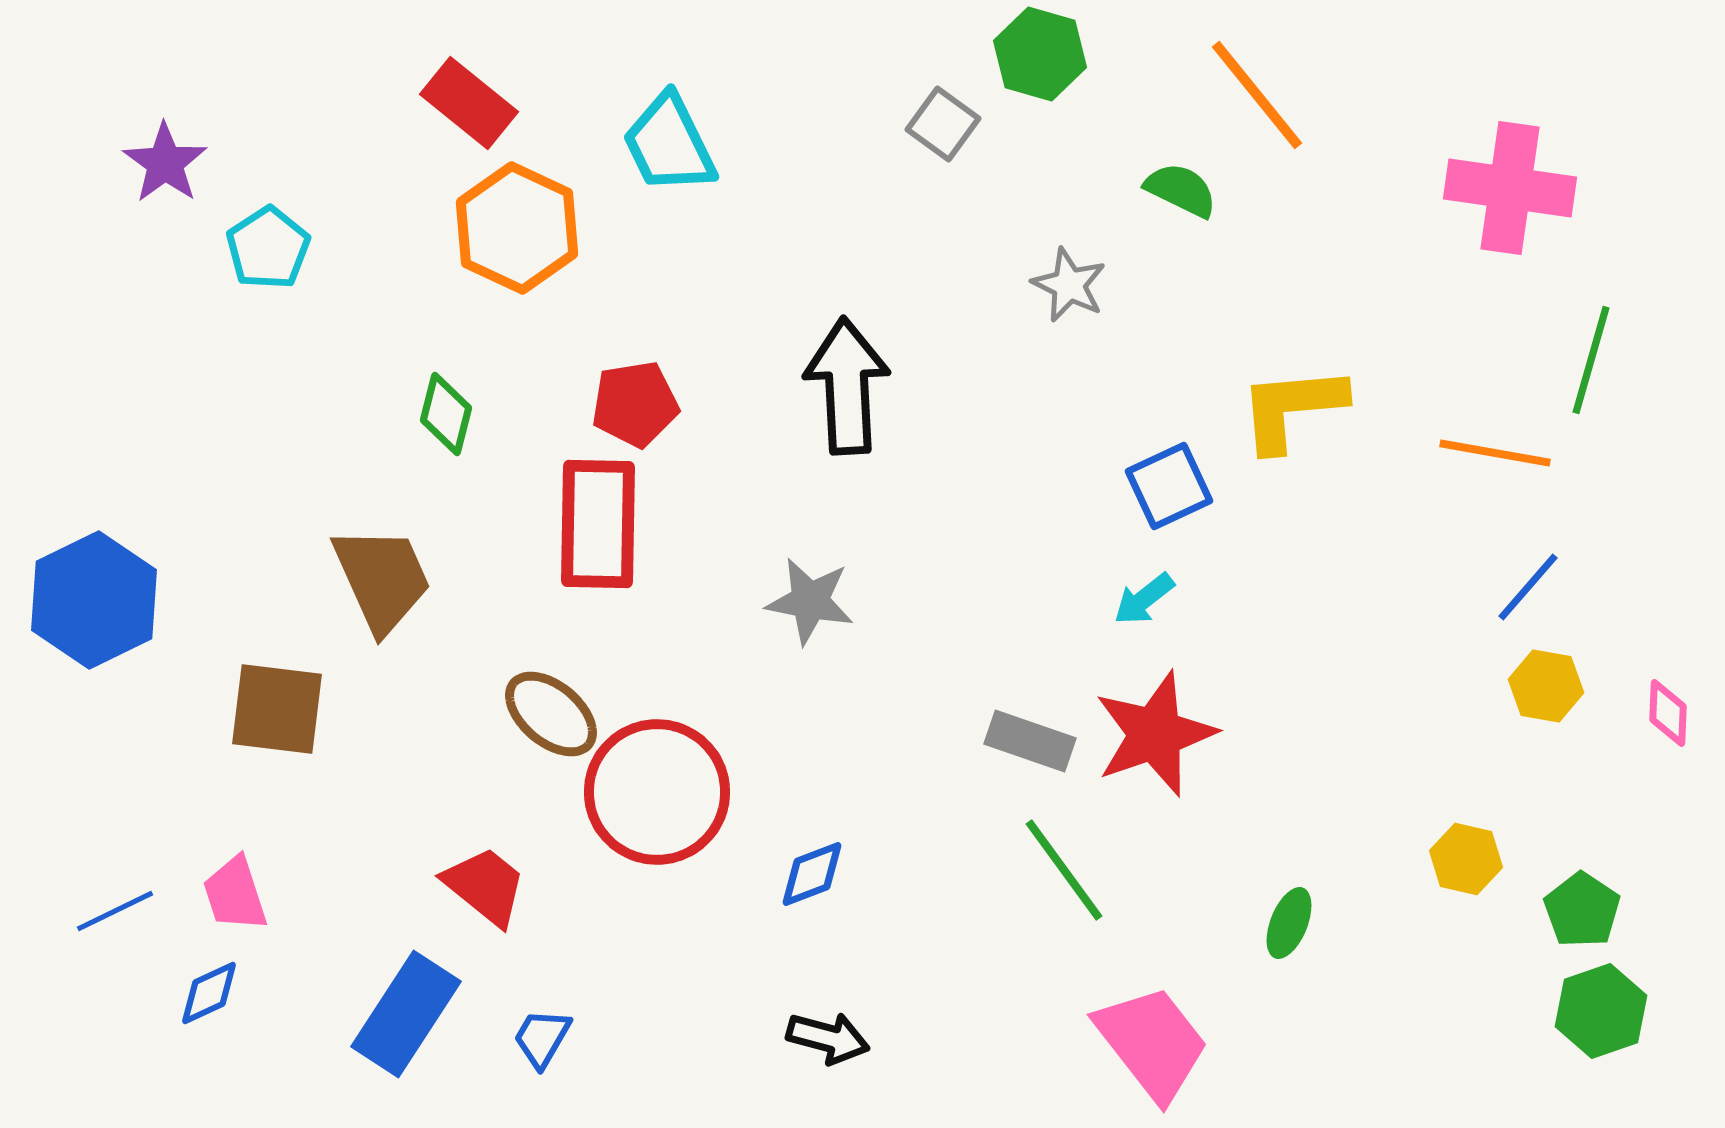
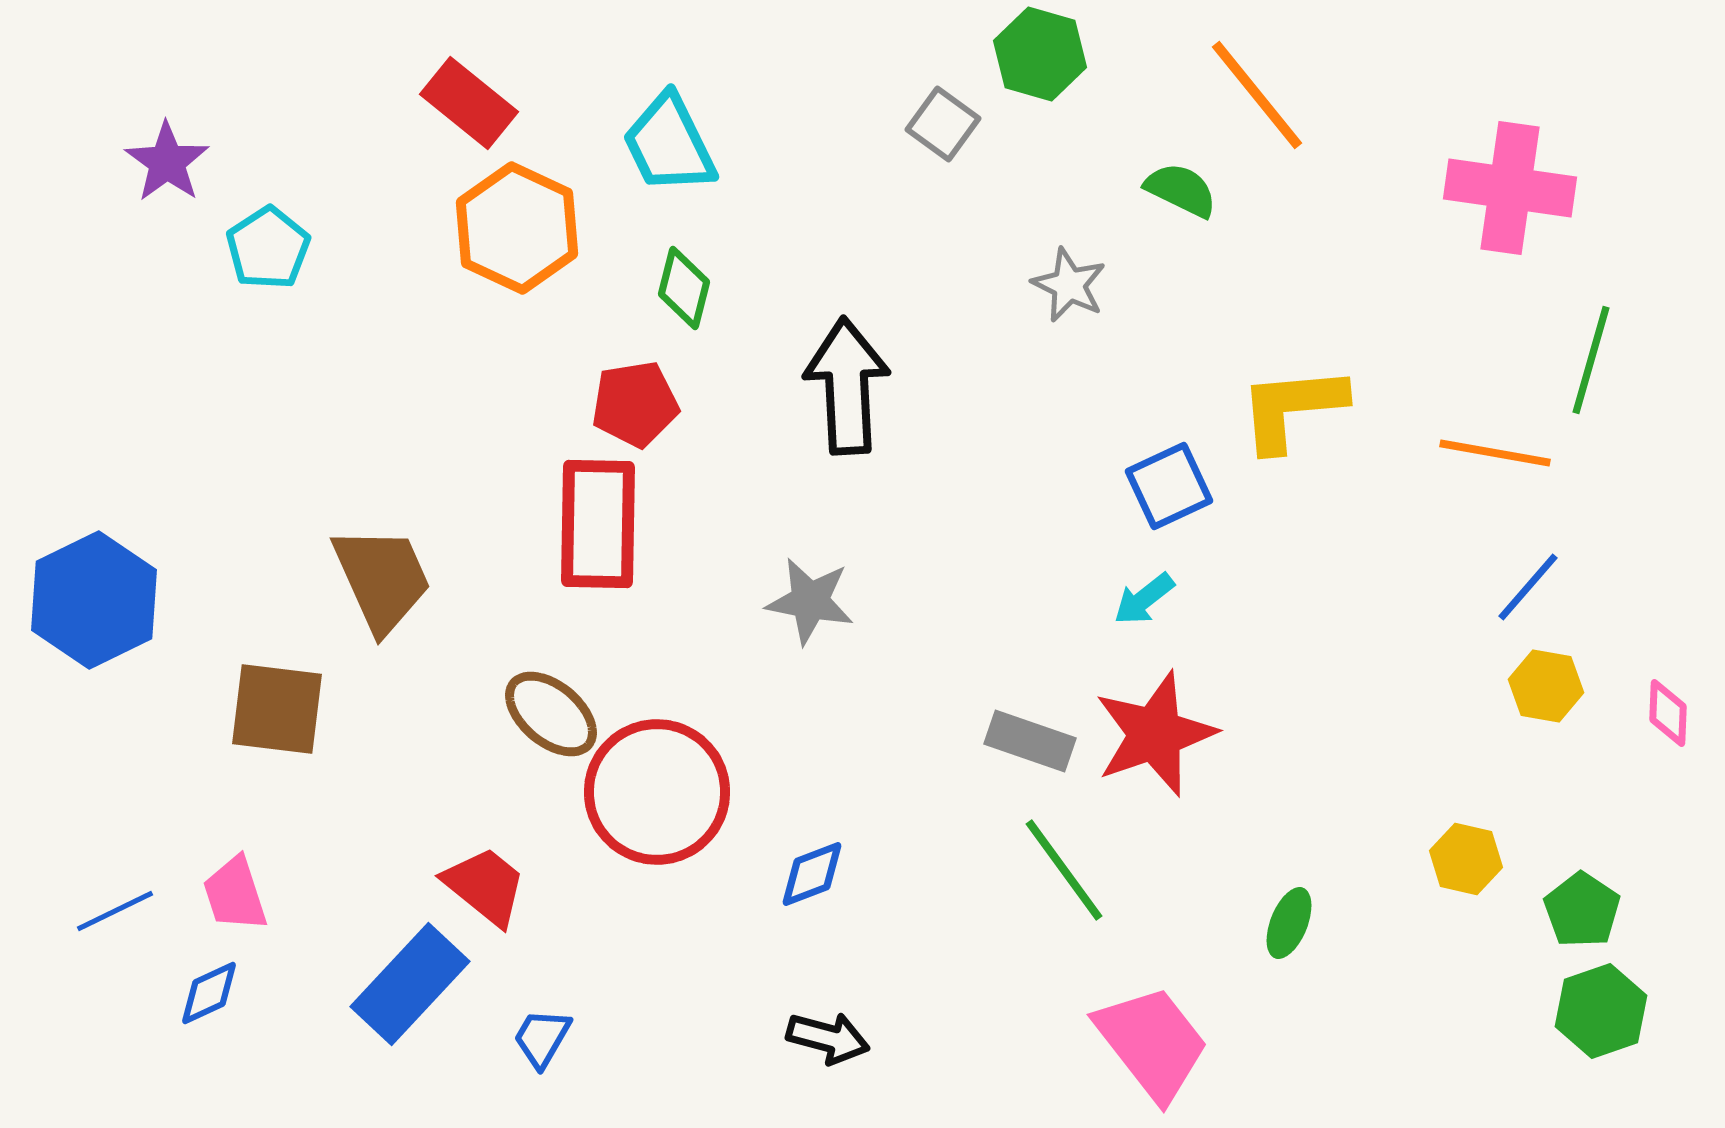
purple star at (165, 163): moved 2 px right, 1 px up
green diamond at (446, 414): moved 238 px right, 126 px up
blue rectangle at (406, 1014): moved 4 px right, 30 px up; rotated 10 degrees clockwise
